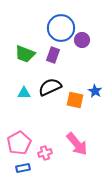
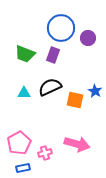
purple circle: moved 6 px right, 2 px up
pink arrow: rotated 35 degrees counterclockwise
